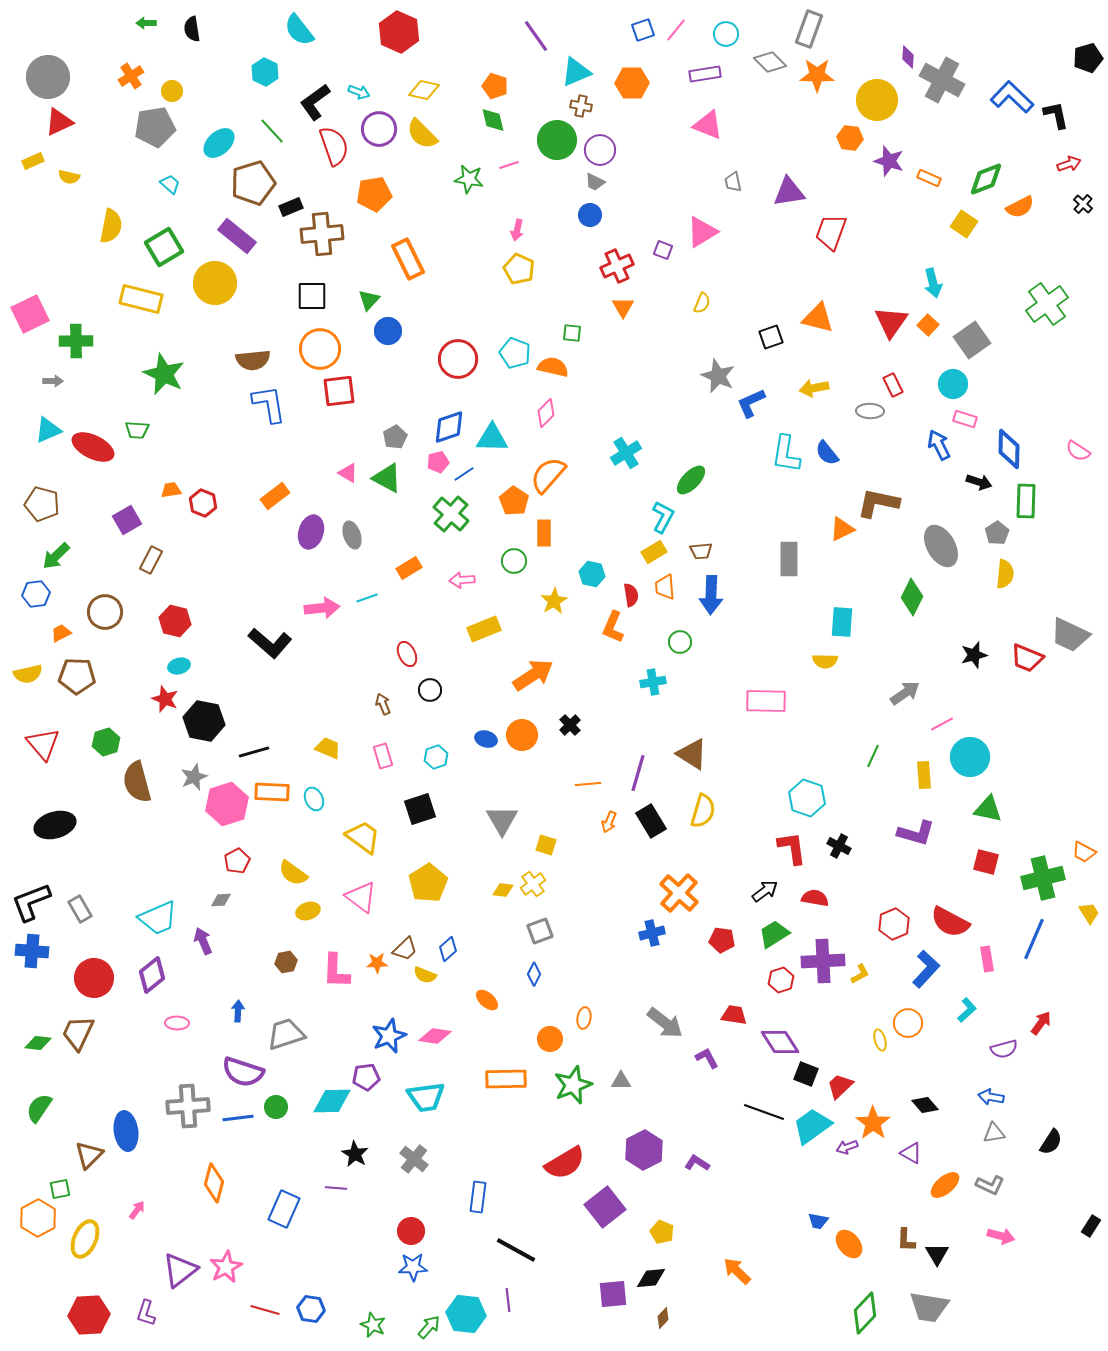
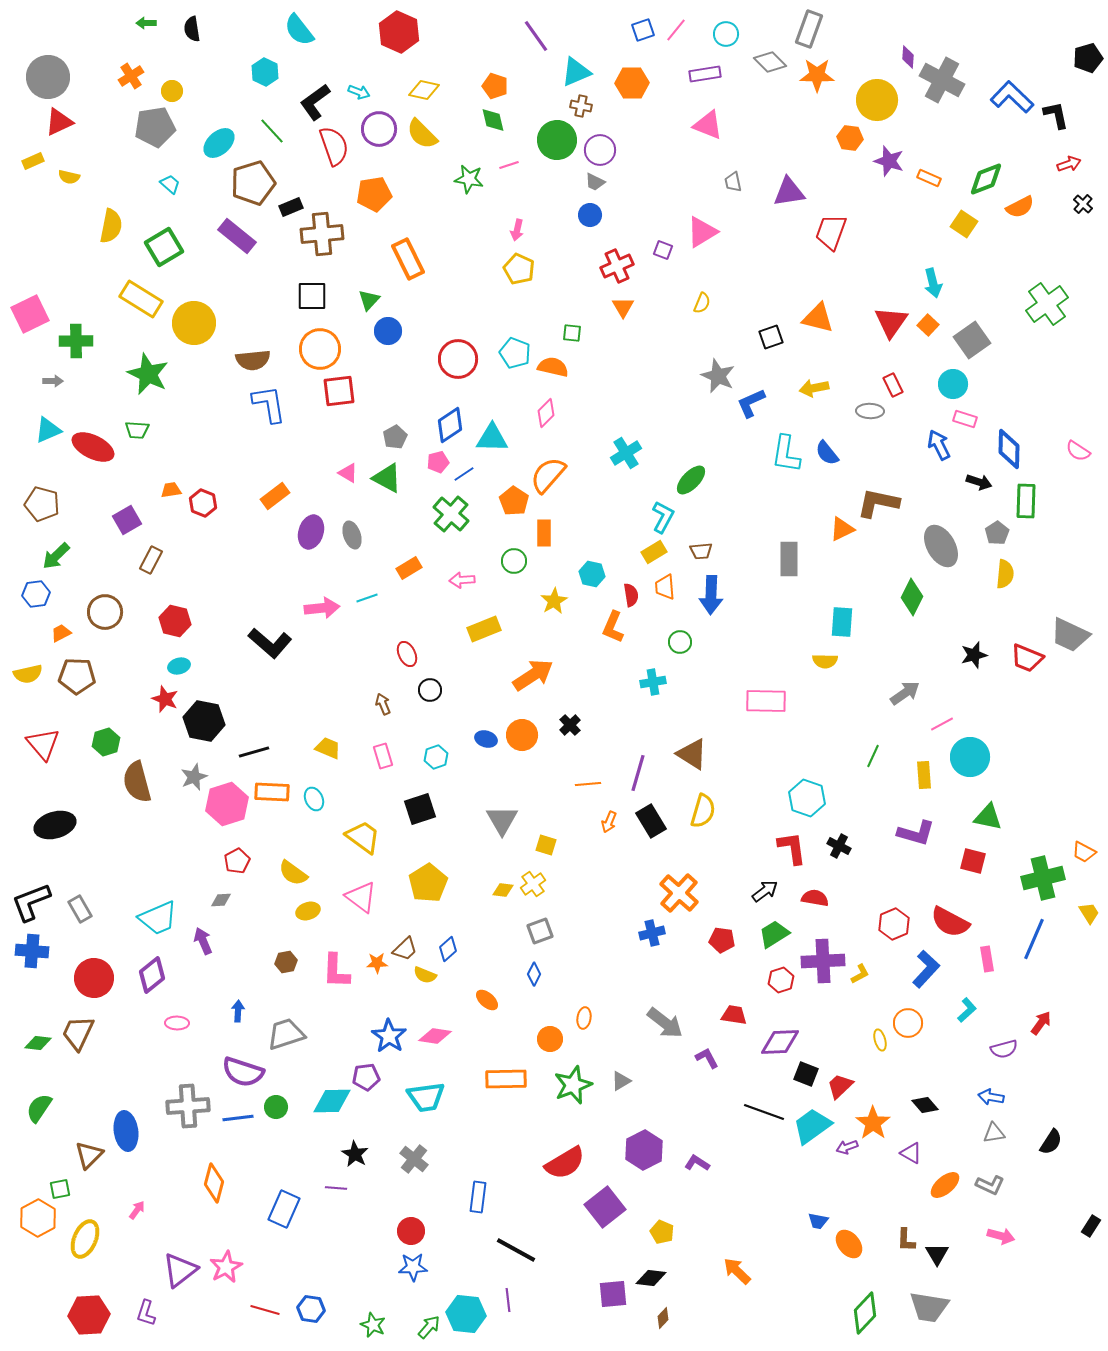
yellow circle at (215, 283): moved 21 px left, 40 px down
yellow rectangle at (141, 299): rotated 18 degrees clockwise
green star at (164, 374): moved 16 px left
blue diamond at (449, 427): moved 1 px right, 2 px up; rotated 15 degrees counterclockwise
green triangle at (988, 809): moved 8 px down
red square at (986, 862): moved 13 px left, 1 px up
blue star at (389, 1036): rotated 16 degrees counterclockwise
purple diamond at (780, 1042): rotated 60 degrees counterclockwise
gray triangle at (621, 1081): rotated 30 degrees counterclockwise
black diamond at (651, 1278): rotated 12 degrees clockwise
